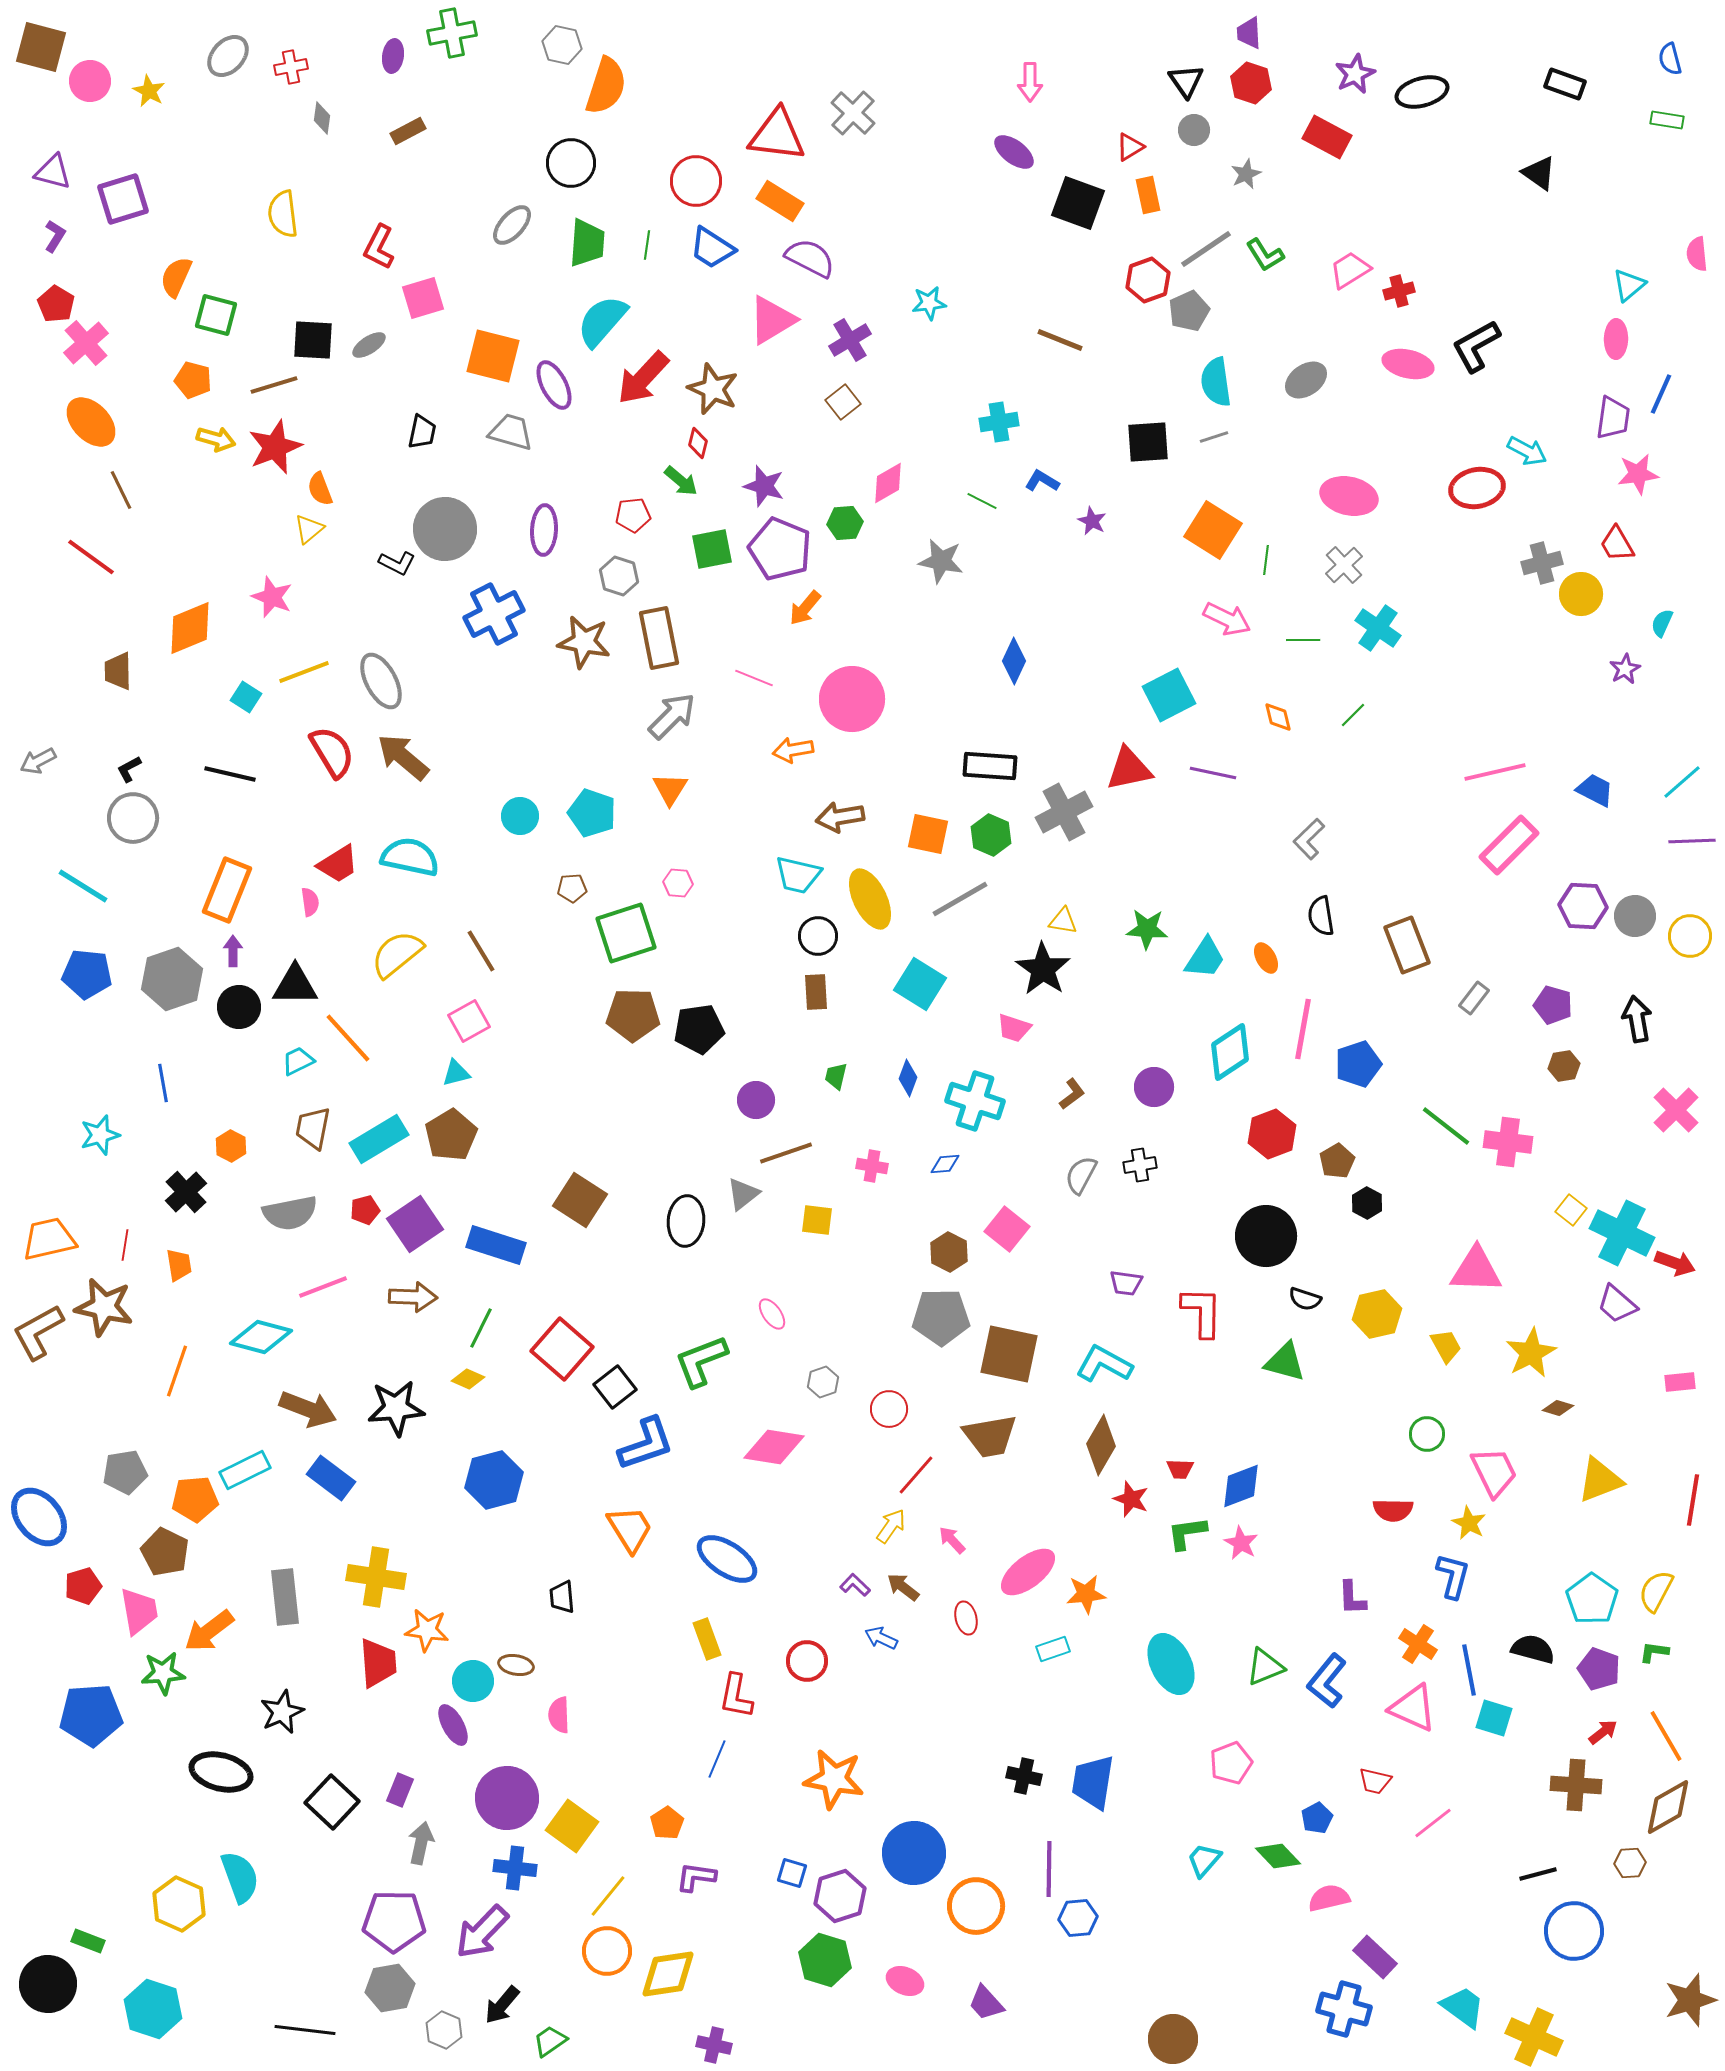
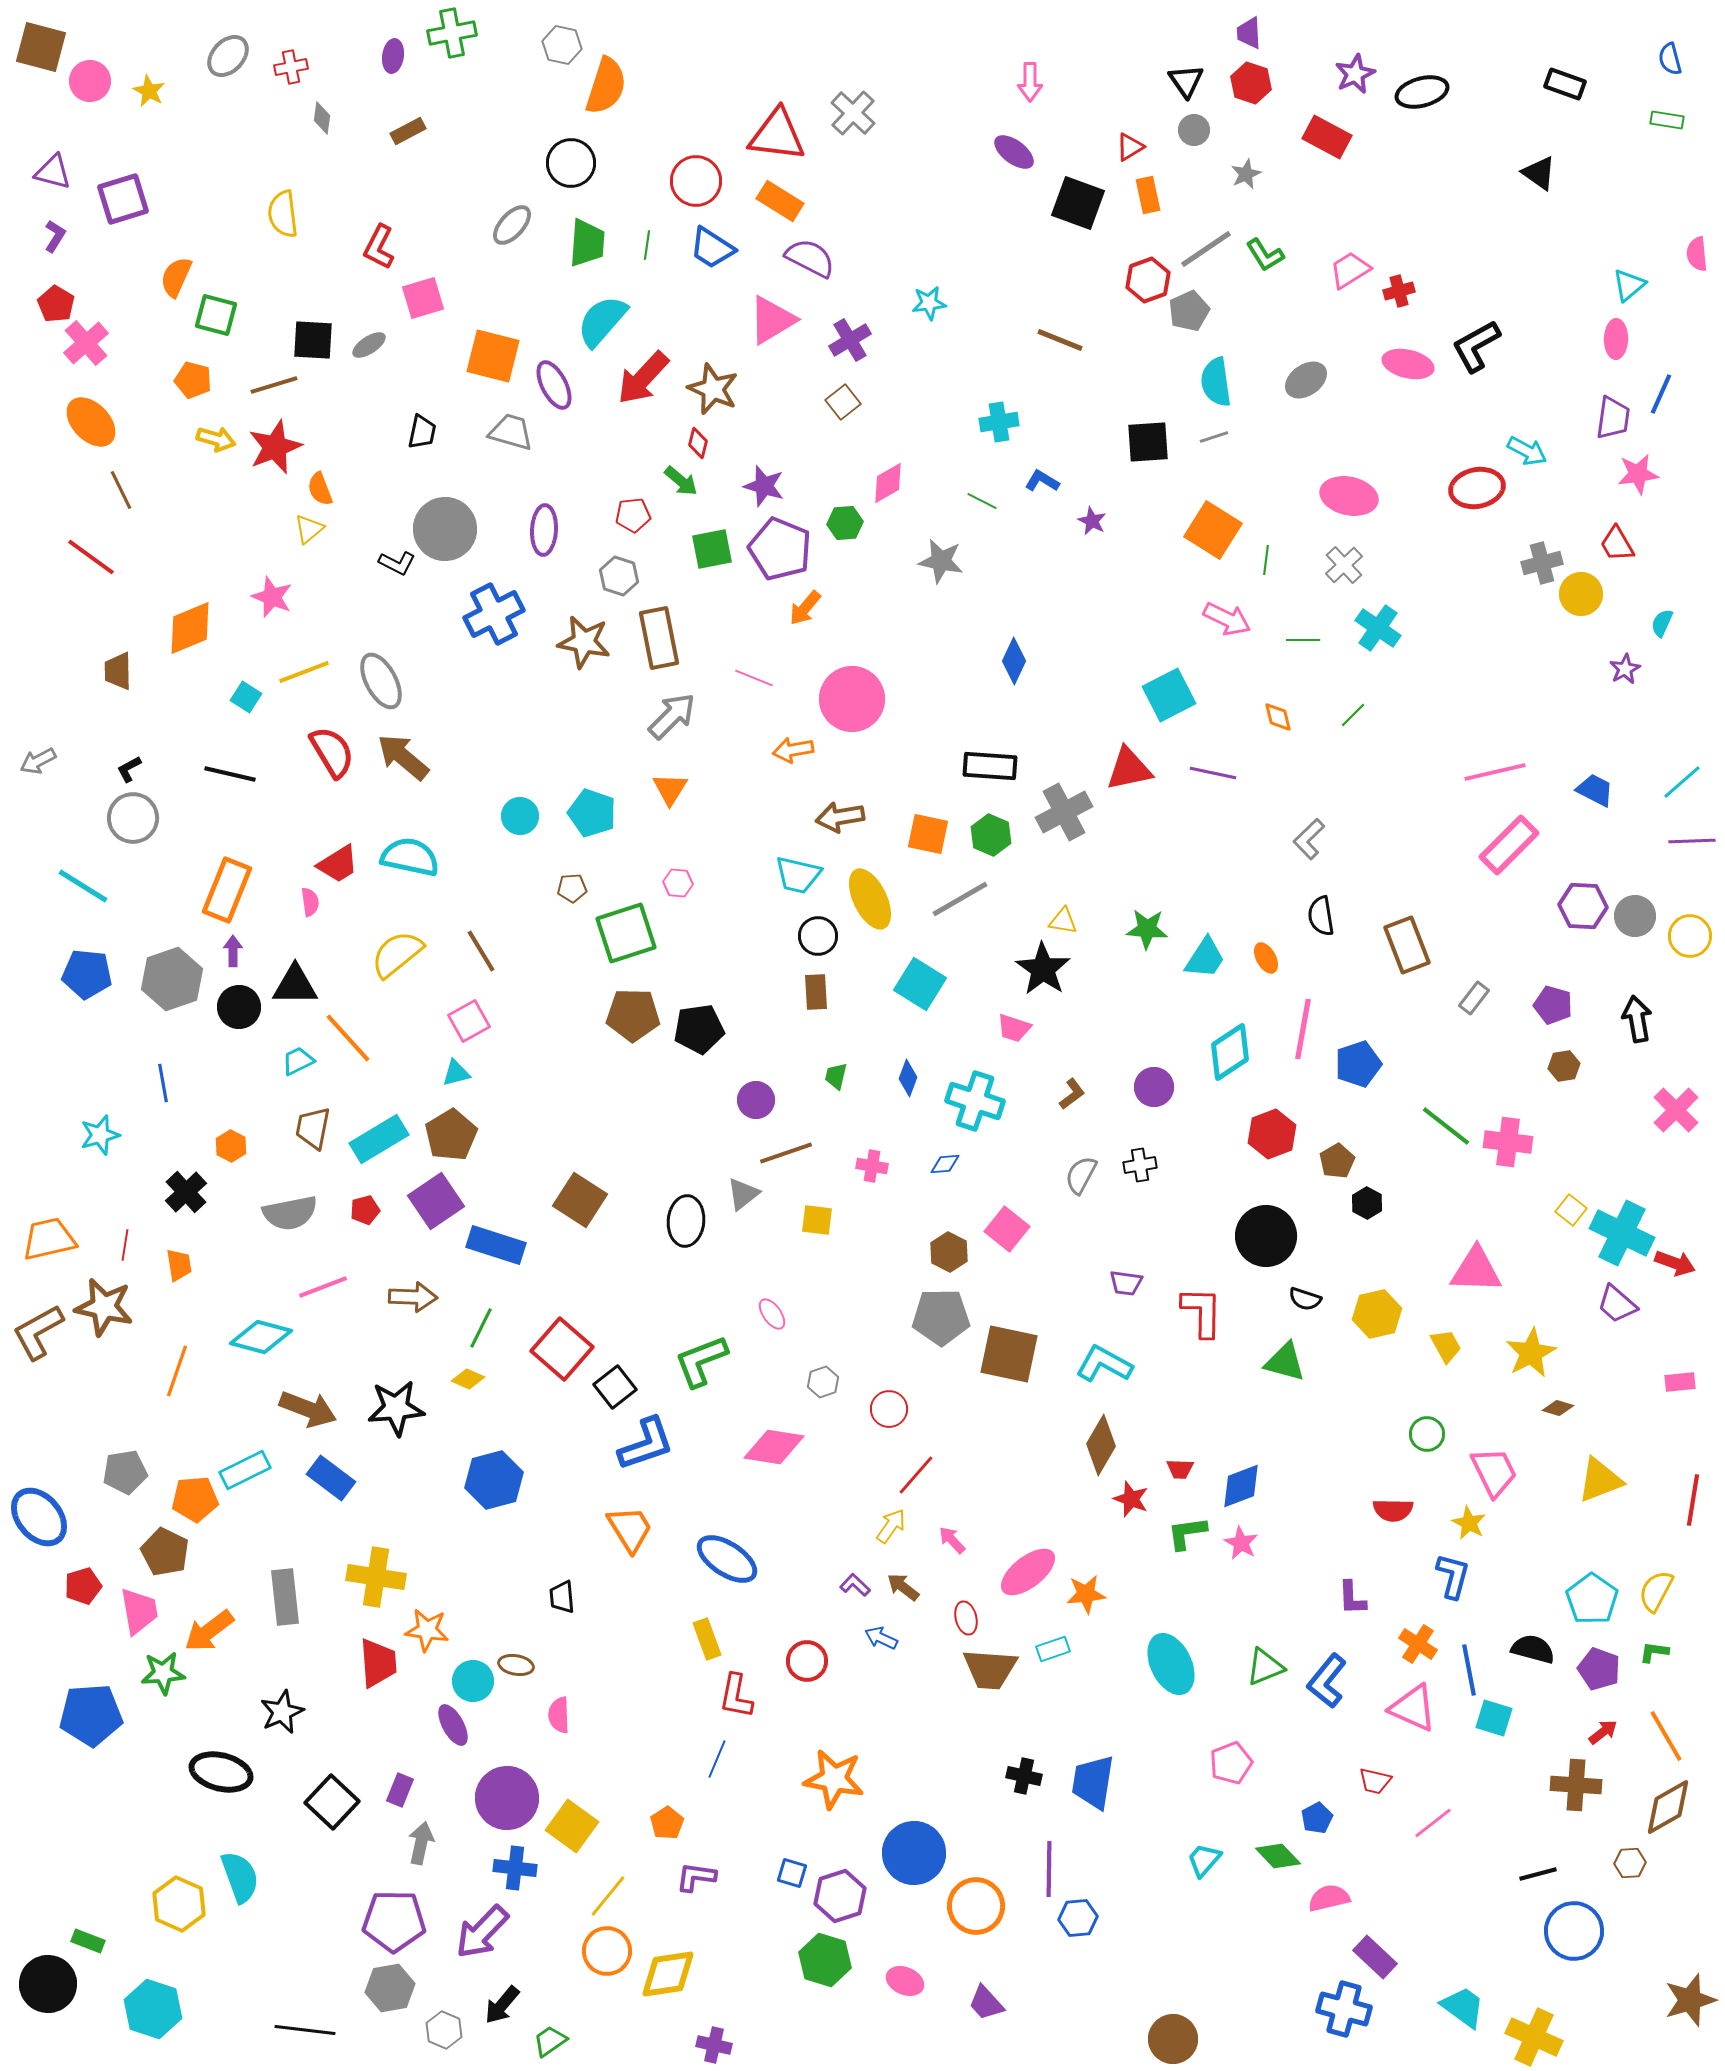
purple square at (415, 1224): moved 21 px right, 23 px up
brown trapezoid at (990, 1436): moved 233 px down; rotated 14 degrees clockwise
